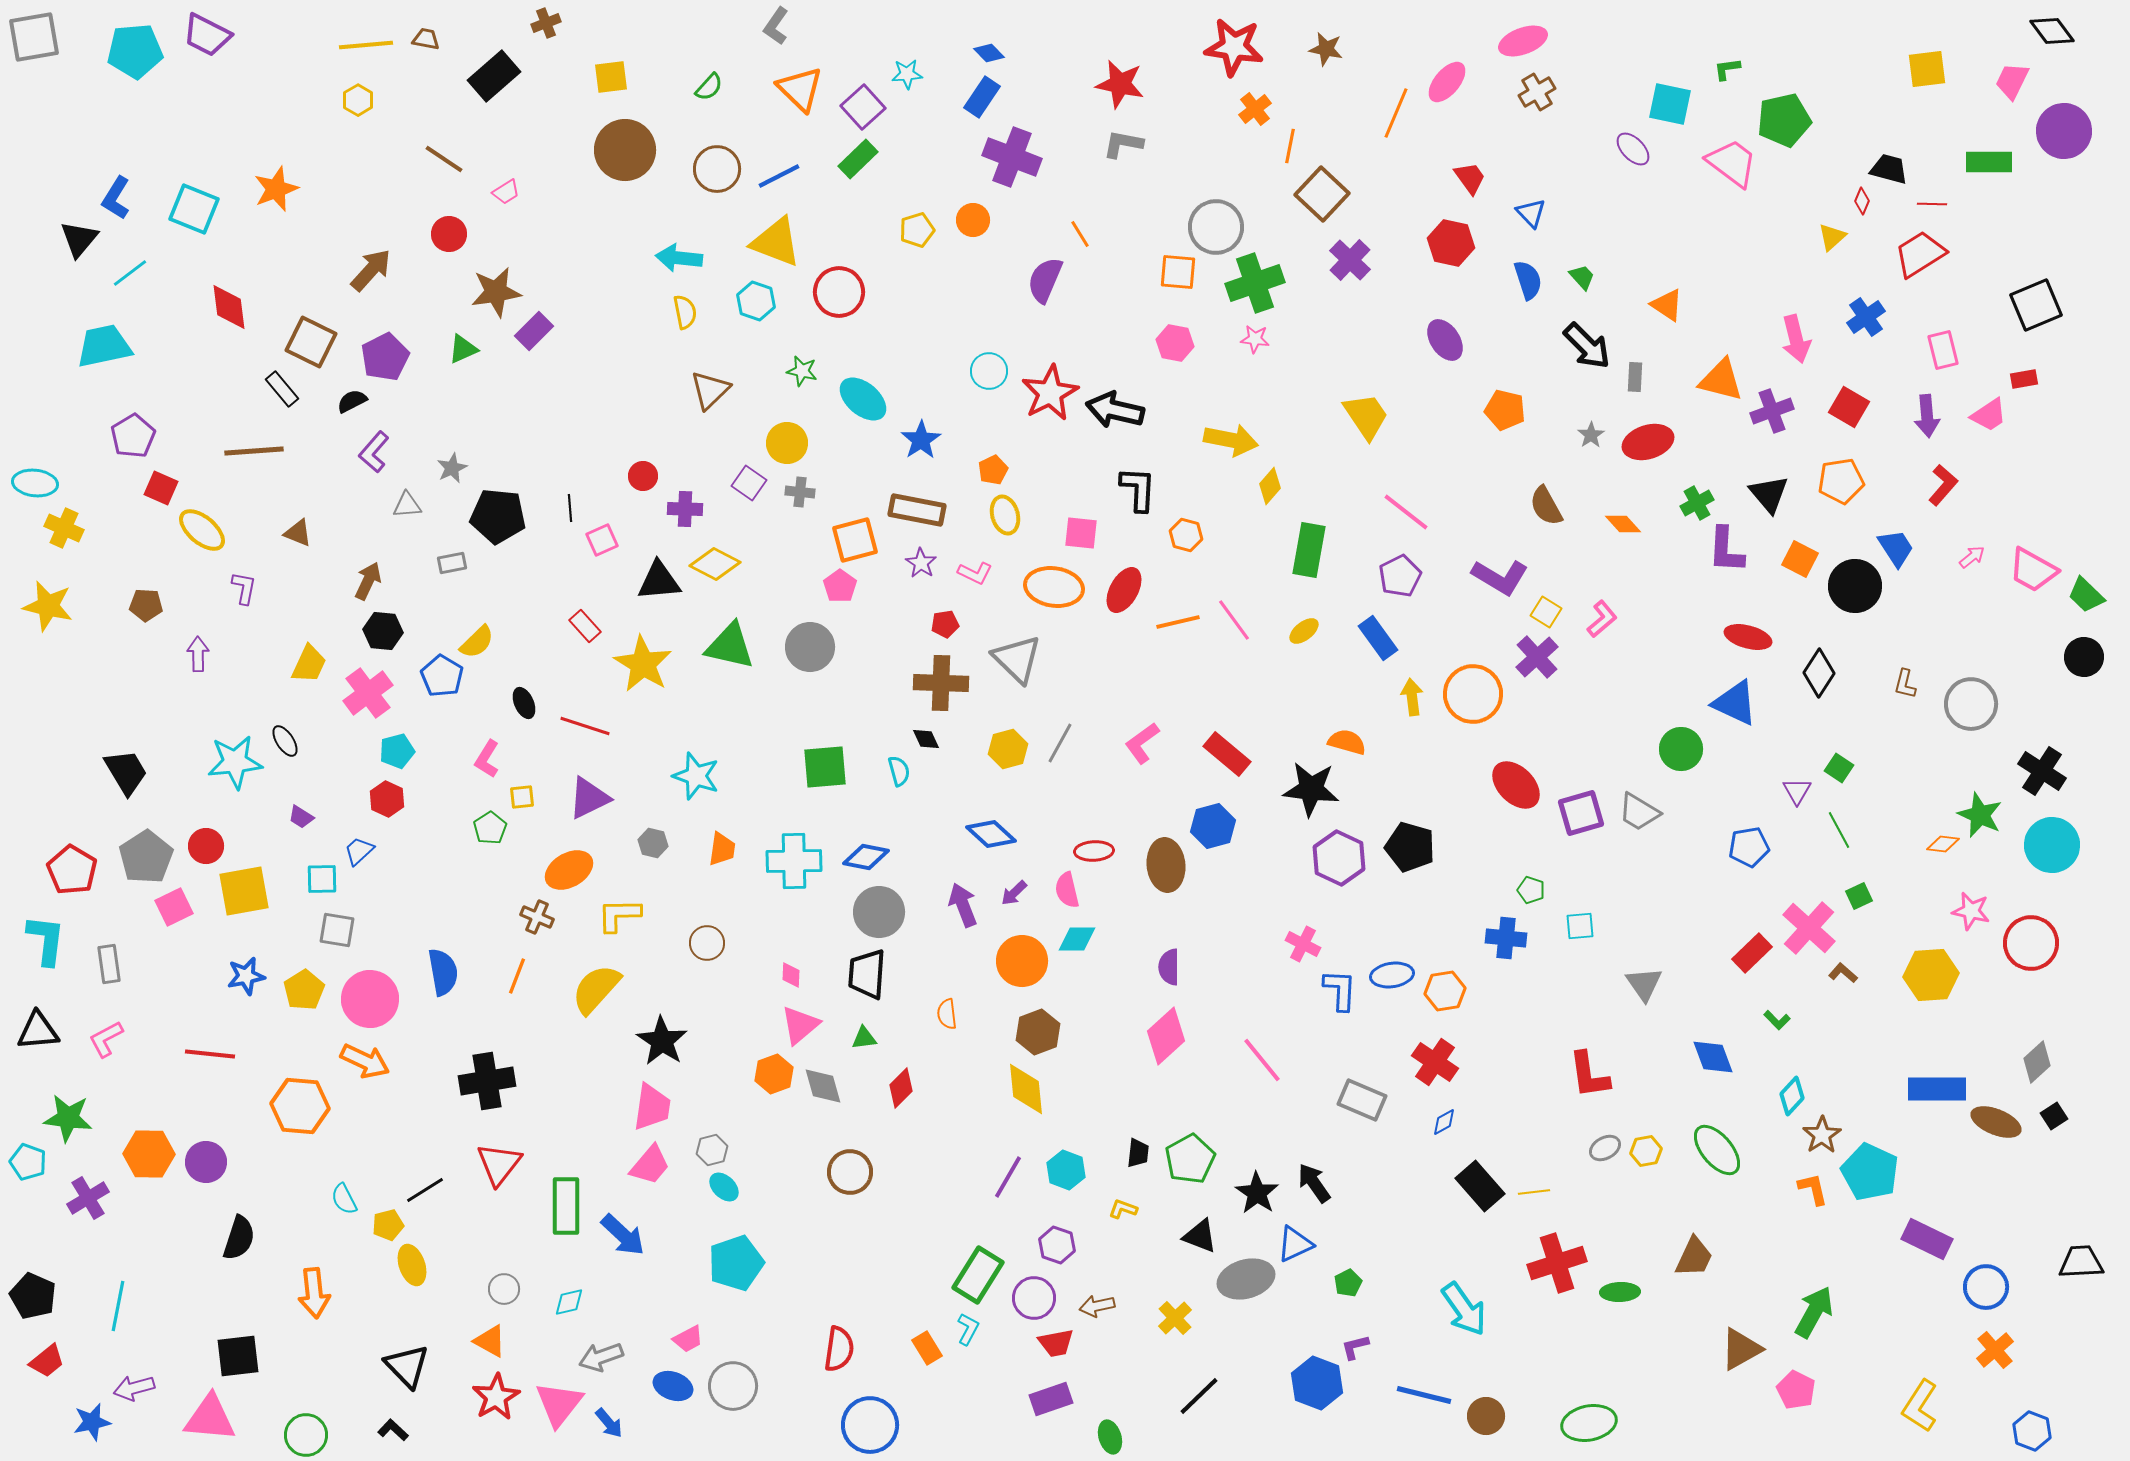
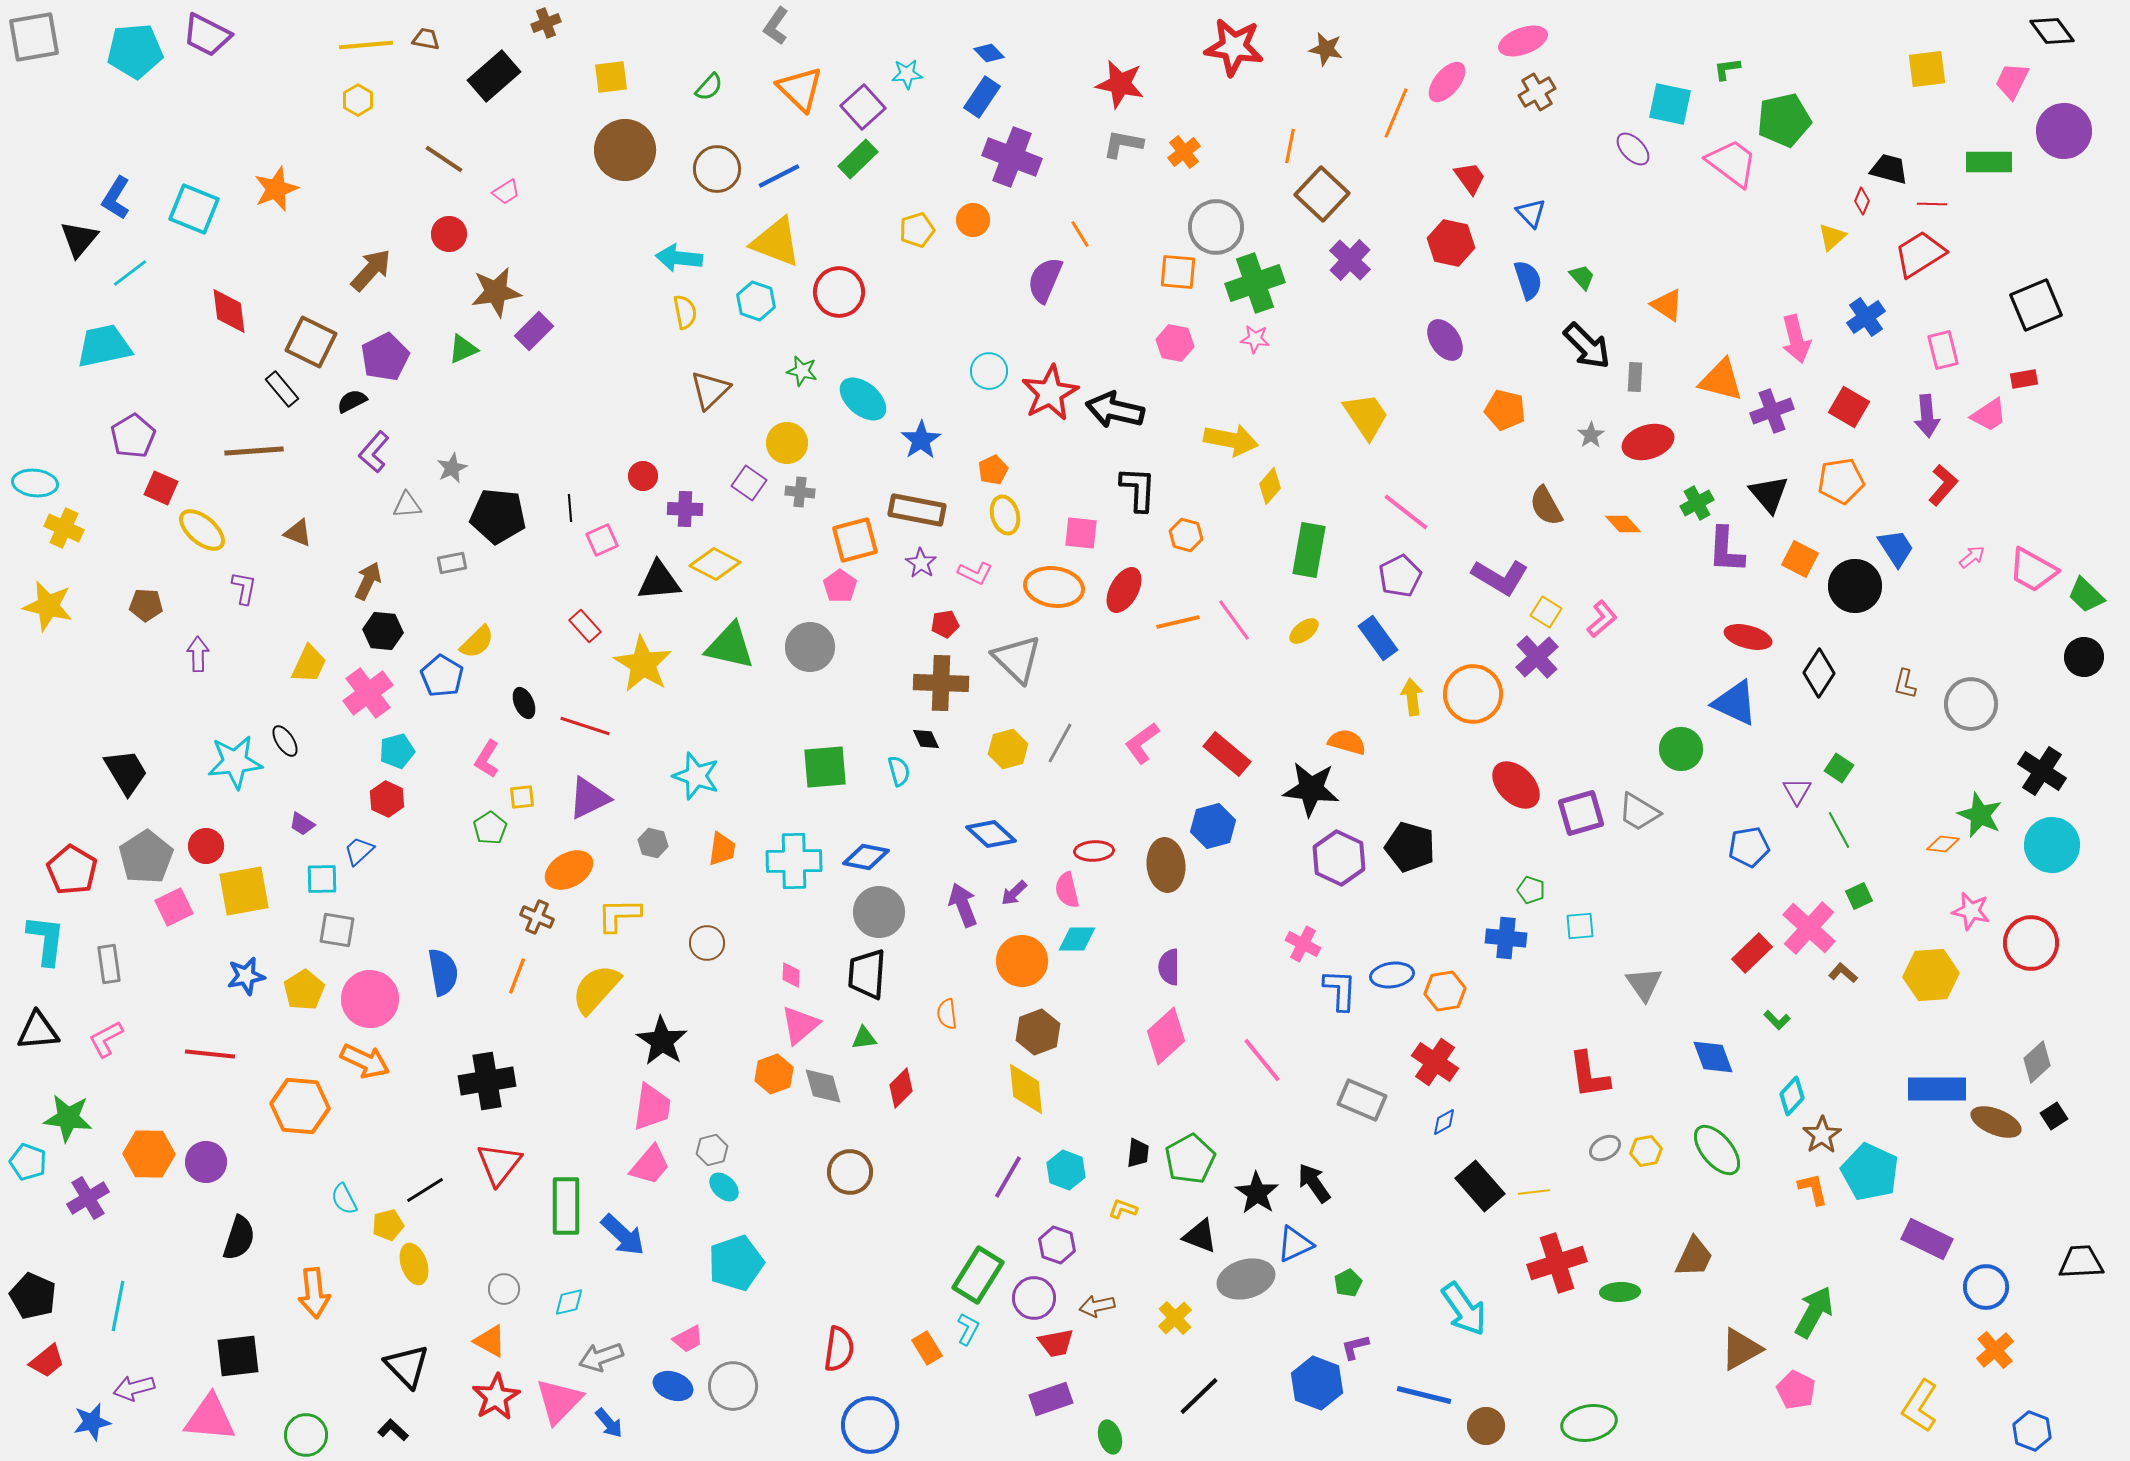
orange cross at (1255, 109): moved 71 px left, 43 px down
red diamond at (229, 307): moved 4 px down
purple trapezoid at (301, 817): moved 1 px right, 7 px down
yellow ellipse at (412, 1265): moved 2 px right, 1 px up
pink triangle at (559, 1404): moved 3 px up; rotated 6 degrees clockwise
brown circle at (1486, 1416): moved 10 px down
